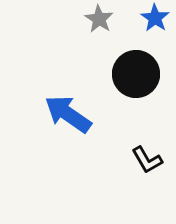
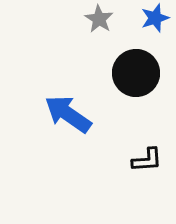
blue star: rotated 20 degrees clockwise
black circle: moved 1 px up
black L-shape: rotated 64 degrees counterclockwise
